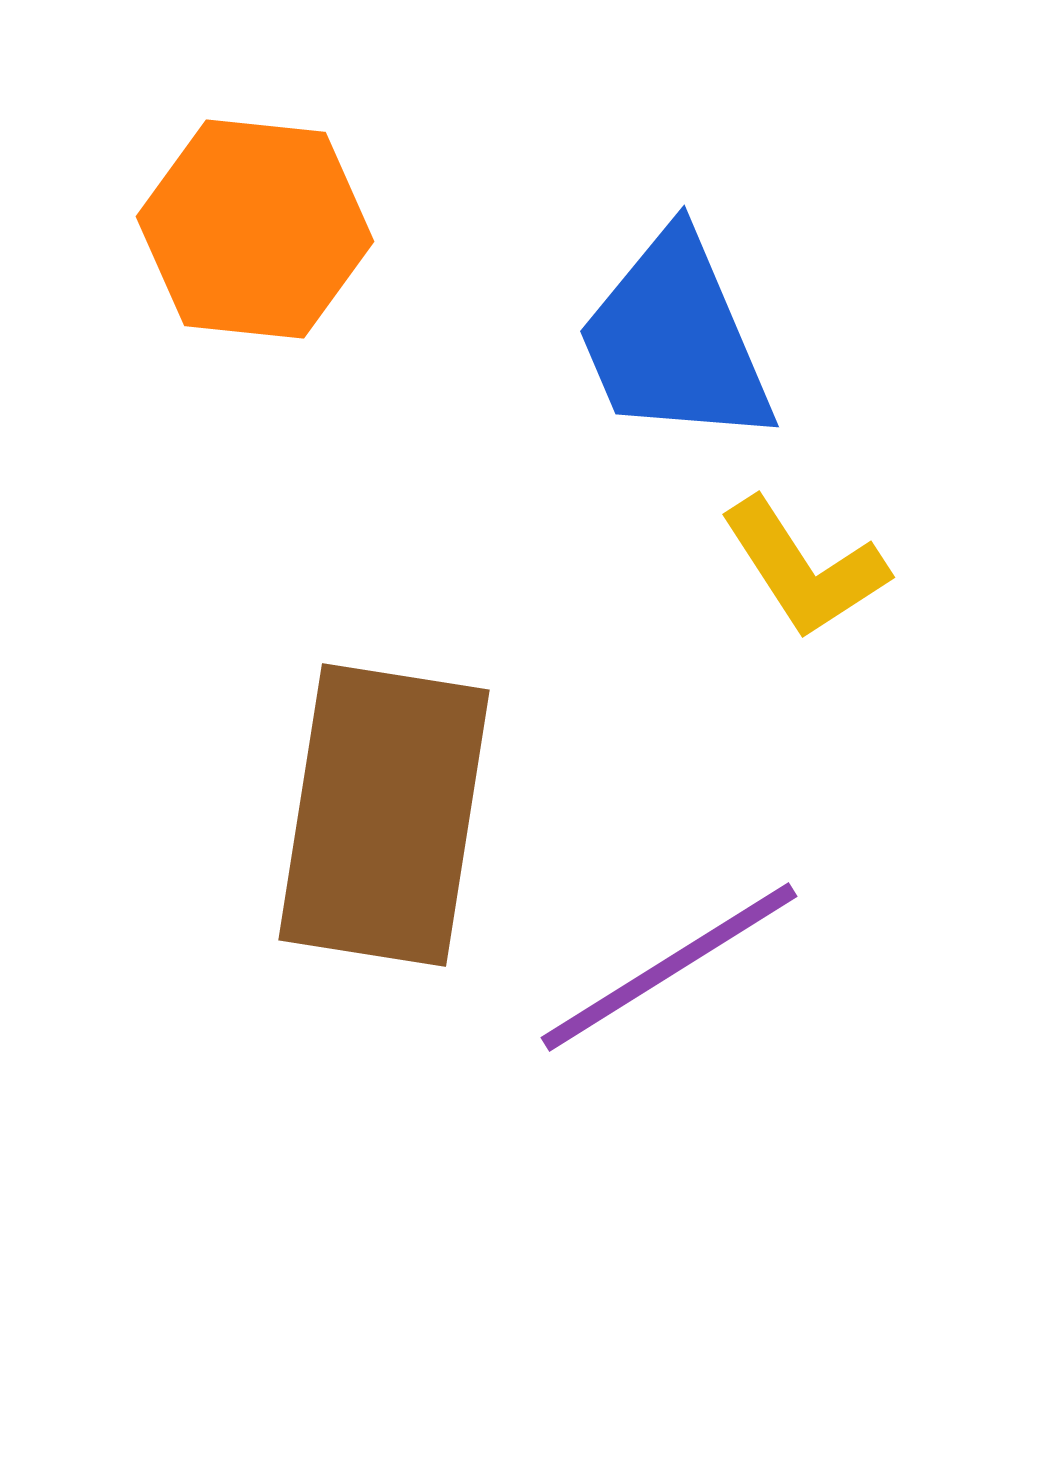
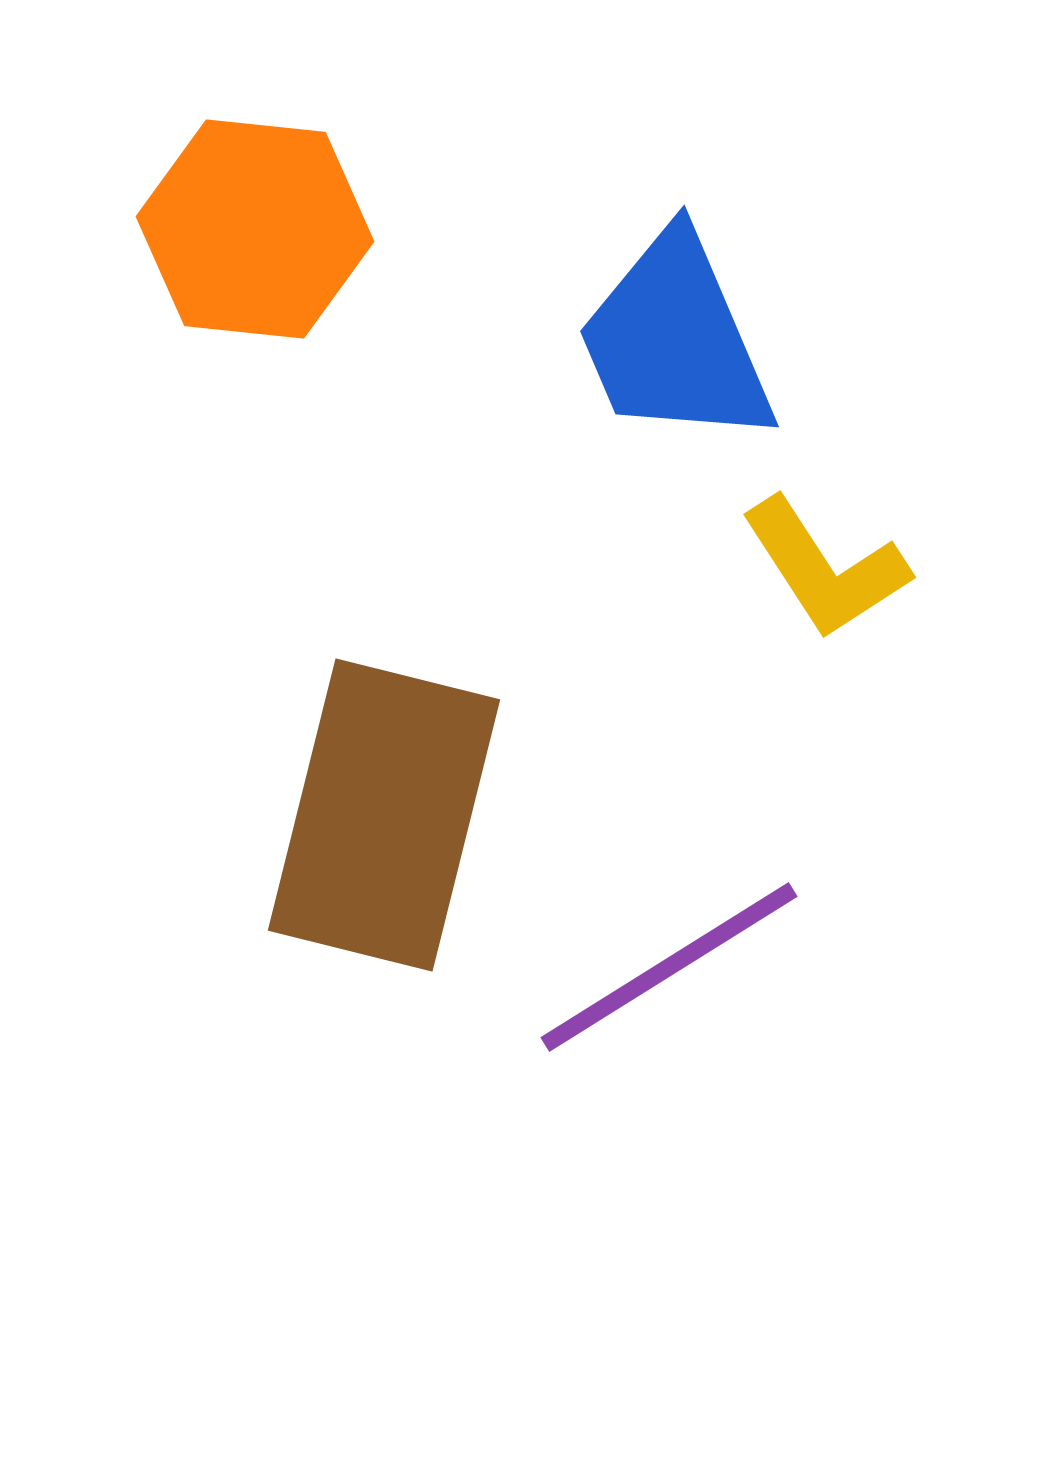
yellow L-shape: moved 21 px right
brown rectangle: rotated 5 degrees clockwise
